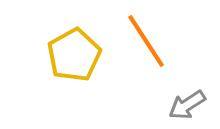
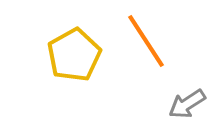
gray arrow: moved 1 px up
